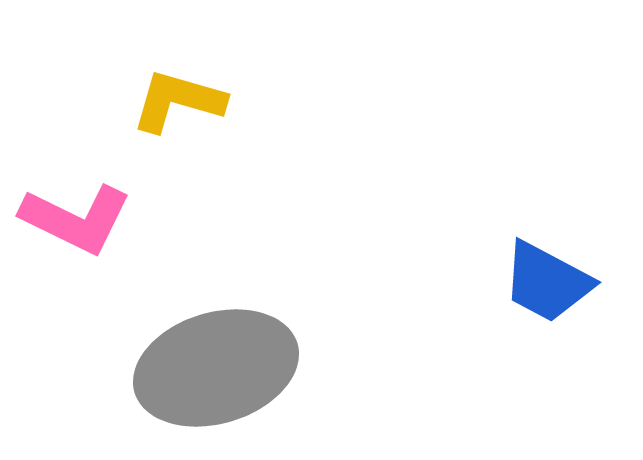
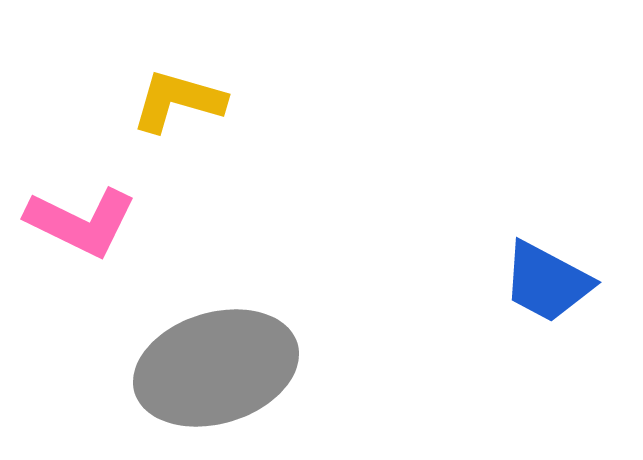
pink L-shape: moved 5 px right, 3 px down
